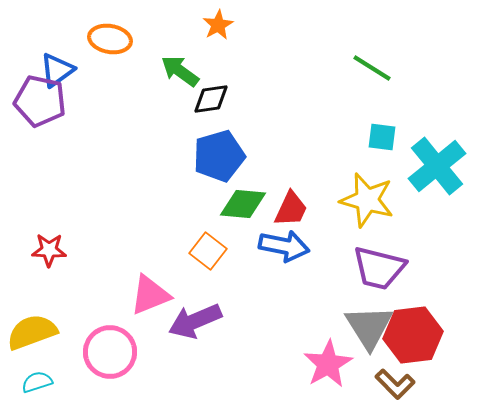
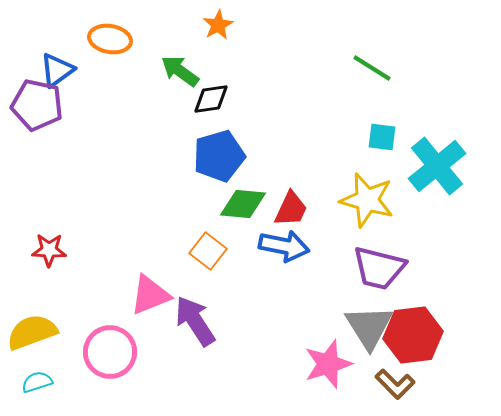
purple pentagon: moved 3 px left, 4 px down
purple arrow: rotated 80 degrees clockwise
pink star: rotated 12 degrees clockwise
